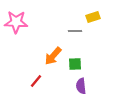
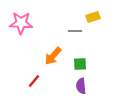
pink star: moved 5 px right, 1 px down
green square: moved 5 px right
red line: moved 2 px left
